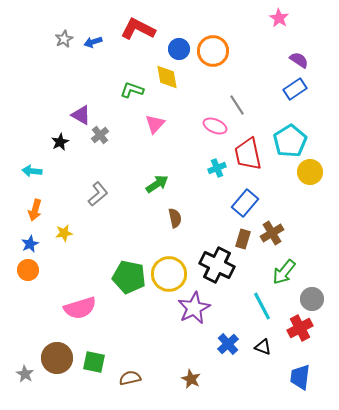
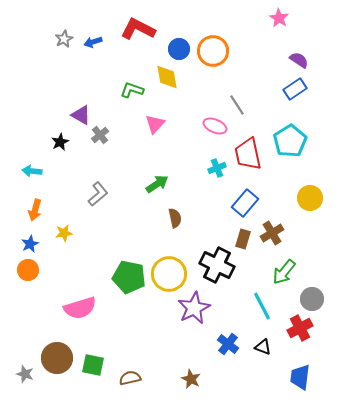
yellow circle at (310, 172): moved 26 px down
blue cross at (228, 344): rotated 10 degrees counterclockwise
green square at (94, 362): moved 1 px left, 3 px down
gray star at (25, 374): rotated 12 degrees counterclockwise
